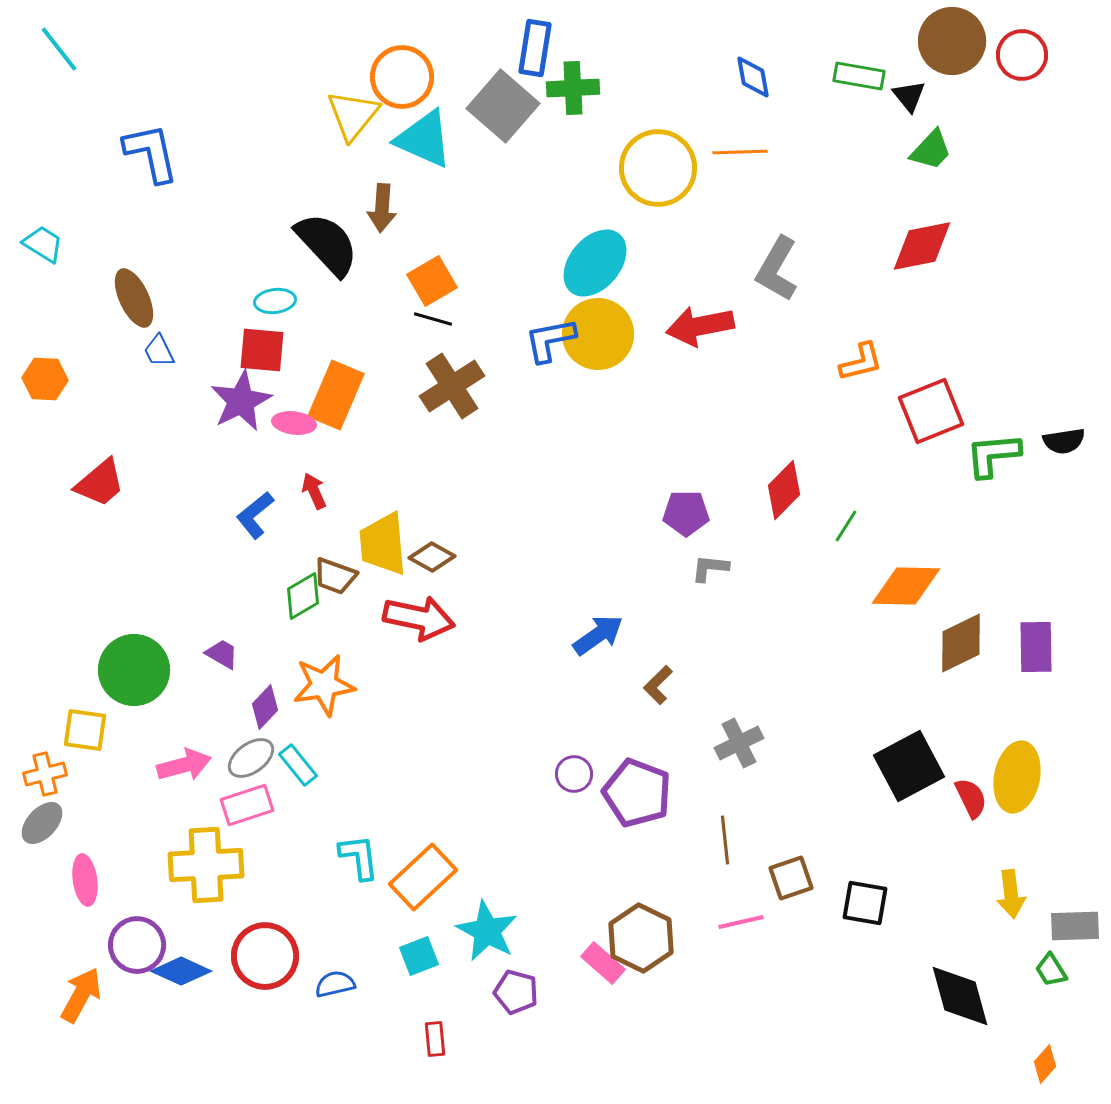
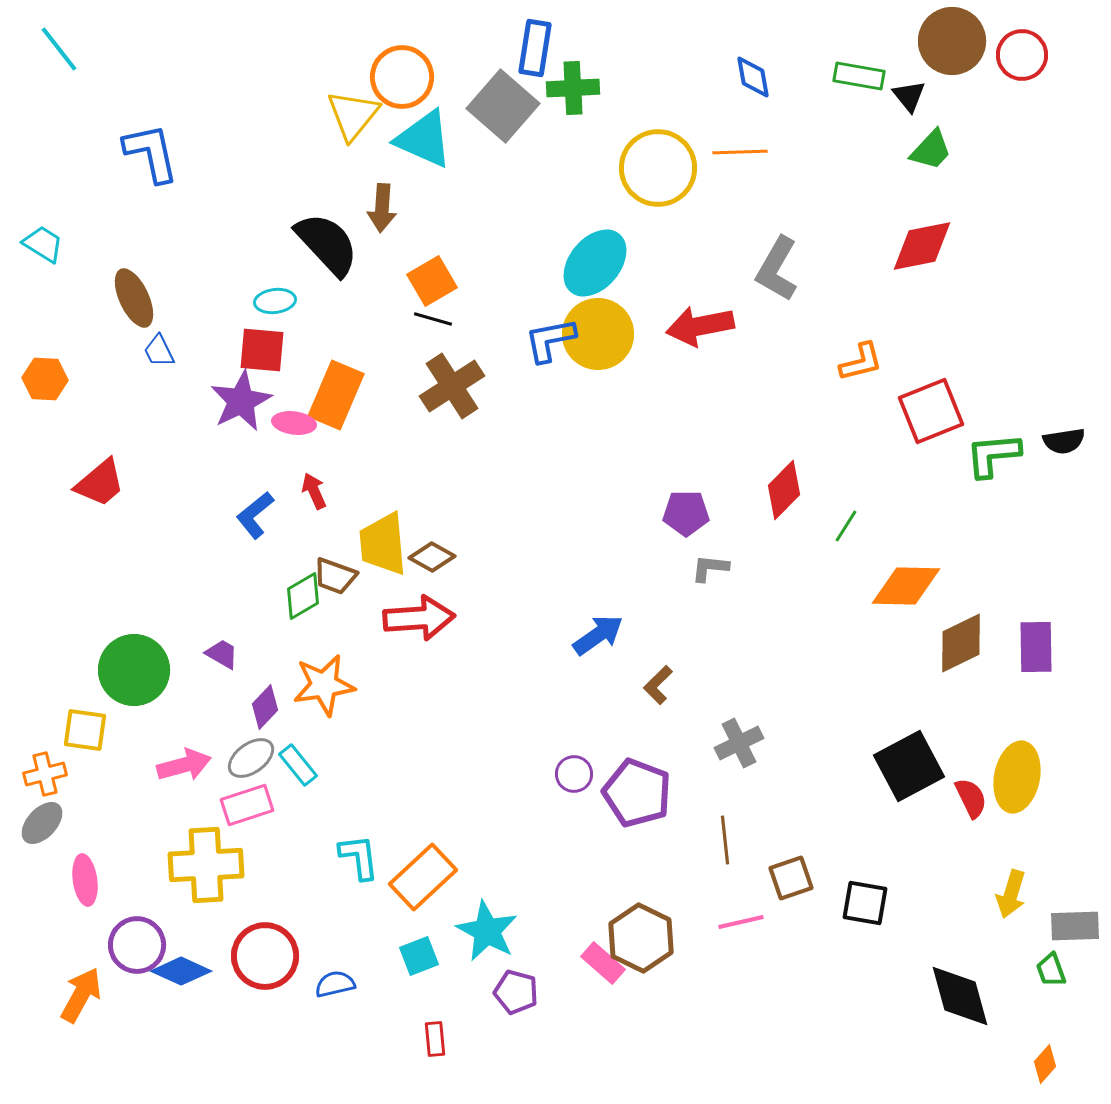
red arrow at (419, 618): rotated 16 degrees counterclockwise
yellow arrow at (1011, 894): rotated 24 degrees clockwise
green trapezoid at (1051, 970): rotated 12 degrees clockwise
